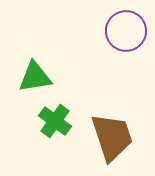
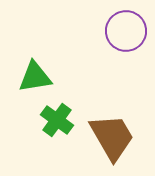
green cross: moved 2 px right, 1 px up
brown trapezoid: rotated 12 degrees counterclockwise
